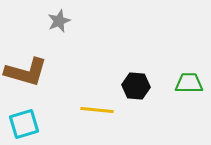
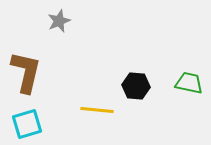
brown L-shape: rotated 93 degrees counterclockwise
green trapezoid: rotated 12 degrees clockwise
cyan square: moved 3 px right
